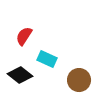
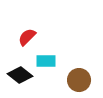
red semicircle: moved 3 px right, 1 px down; rotated 12 degrees clockwise
cyan rectangle: moved 1 px left, 2 px down; rotated 24 degrees counterclockwise
